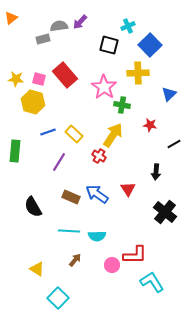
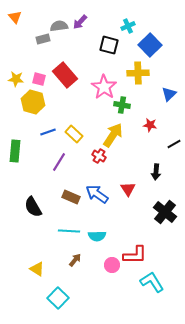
orange triangle: moved 4 px right, 1 px up; rotated 32 degrees counterclockwise
